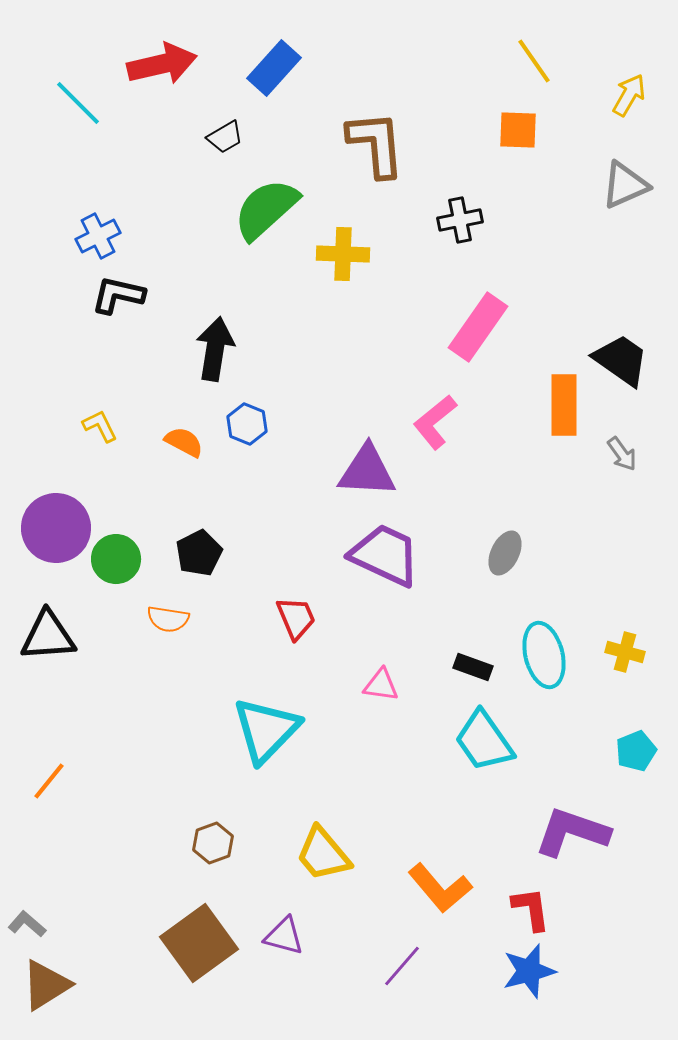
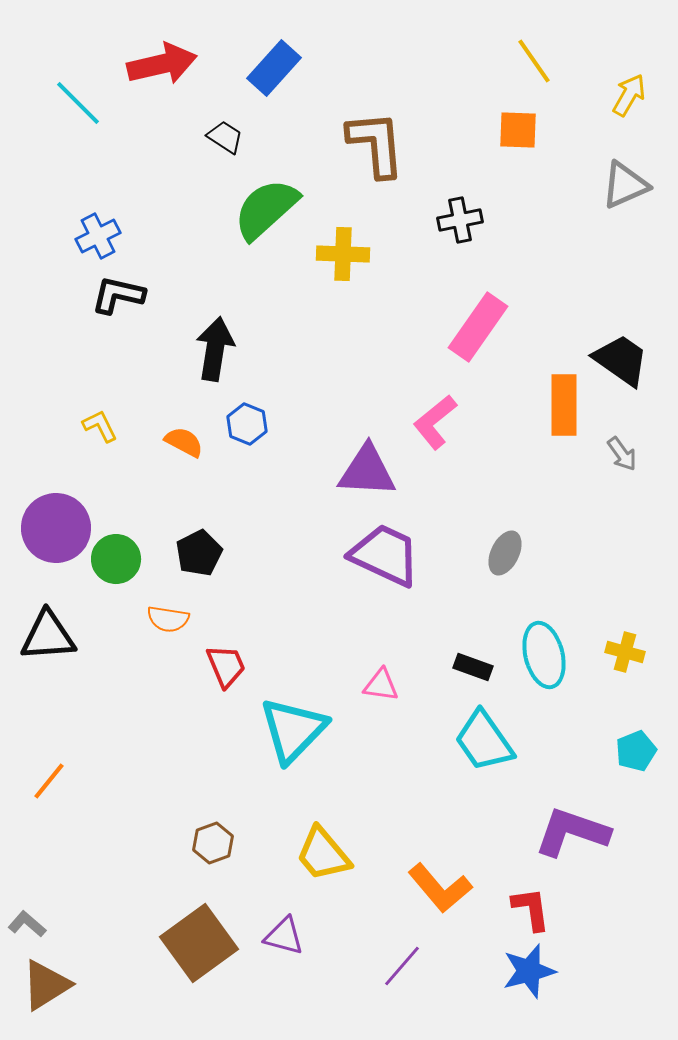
black trapezoid at (225, 137): rotated 117 degrees counterclockwise
red trapezoid at (296, 618): moved 70 px left, 48 px down
cyan triangle at (266, 730): moved 27 px right
